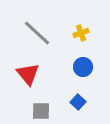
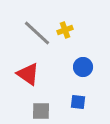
yellow cross: moved 16 px left, 3 px up
red triangle: rotated 15 degrees counterclockwise
blue square: rotated 35 degrees counterclockwise
